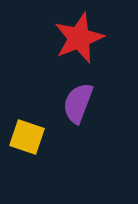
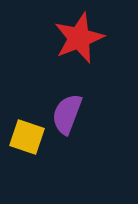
purple semicircle: moved 11 px left, 11 px down
